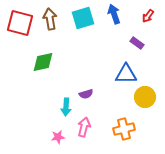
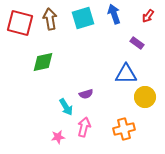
cyan arrow: rotated 36 degrees counterclockwise
